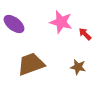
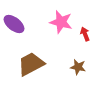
red arrow: rotated 24 degrees clockwise
brown trapezoid: rotated 8 degrees counterclockwise
